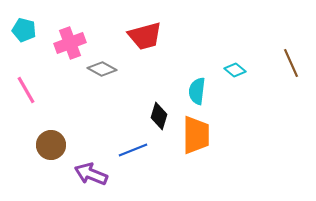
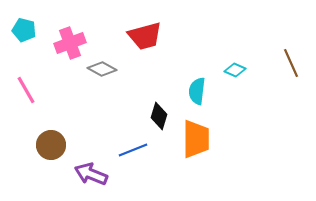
cyan diamond: rotated 15 degrees counterclockwise
orange trapezoid: moved 4 px down
